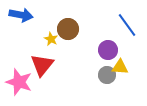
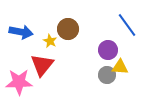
blue arrow: moved 17 px down
yellow star: moved 1 px left, 2 px down
pink star: rotated 20 degrees counterclockwise
